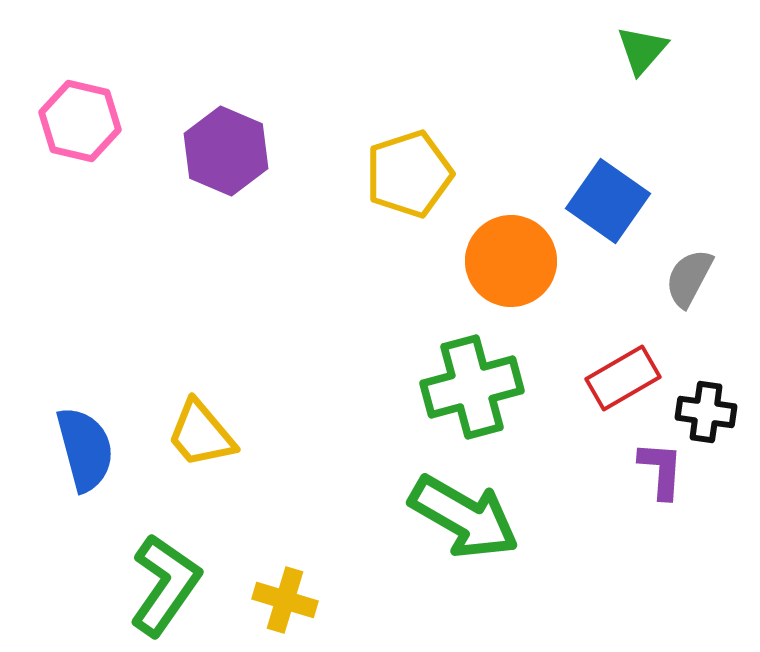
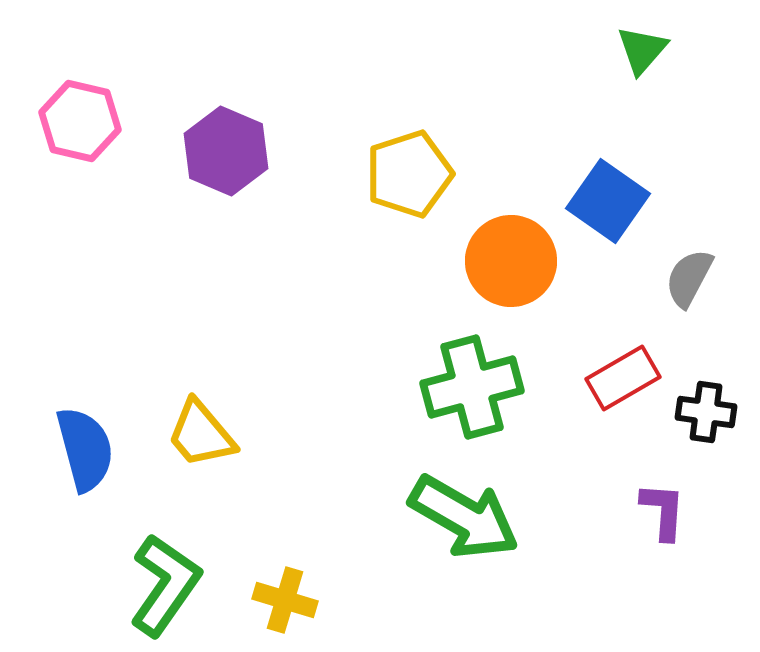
purple L-shape: moved 2 px right, 41 px down
